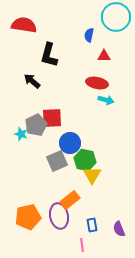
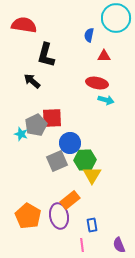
cyan circle: moved 1 px down
black L-shape: moved 3 px left
green hexagon: rotated 15 degrees counterclockwise
orange pentagon: moved 1 px up; rotated 30 degrees counterclockwise
purple semicircle: moved 16 px down
